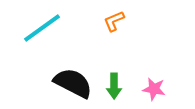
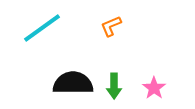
orange L-shape: moved 3 px left, 5 px down
black semicircle: rotated 27 degrees counterclockwise
pink star: moved 1 px up; rotated 25 degrees clockwise
